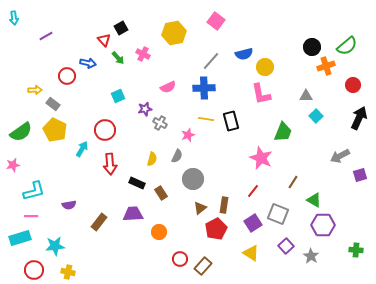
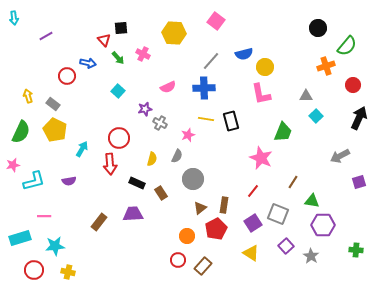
black square at (121, 28): rotated 24 degrees clockwise
yellow hexagon at (174, 33): rotated 15 degrees clockwise
green semicircle at (347, 46): rotated 10 degrees counterclockwise
black circle at (312, 47): moved 6 px right, 19 px up
yellow arrow at (35, 90): moved 7 px left, 6 px down; rotated 104 degrees counterclockwise
cyan square at (118, 96): moved 5 px up; rotated 24 degrees counterclockwise
red circle at (105, 130): moved 14 px right, 8 px down
green semicircle at (21, 132): rotated 30 degrees counterclockwise
purple square at (360, 175): moved 1 px left, 7 px down
cyan L-shape at (34, 191): moved 10 px up
green triangle at (314, 200): moved 2 px left, 1 px down; rotated 21 degrees counterclockwise
purple semicircle at (69, 205): moved 24 px up
pink line at (31, 216): moved 13 px right
orange circle at (159, 232): moved 28 px right, 4 px down
red circle at (180, 259): moved 2 px left, 1 px down
